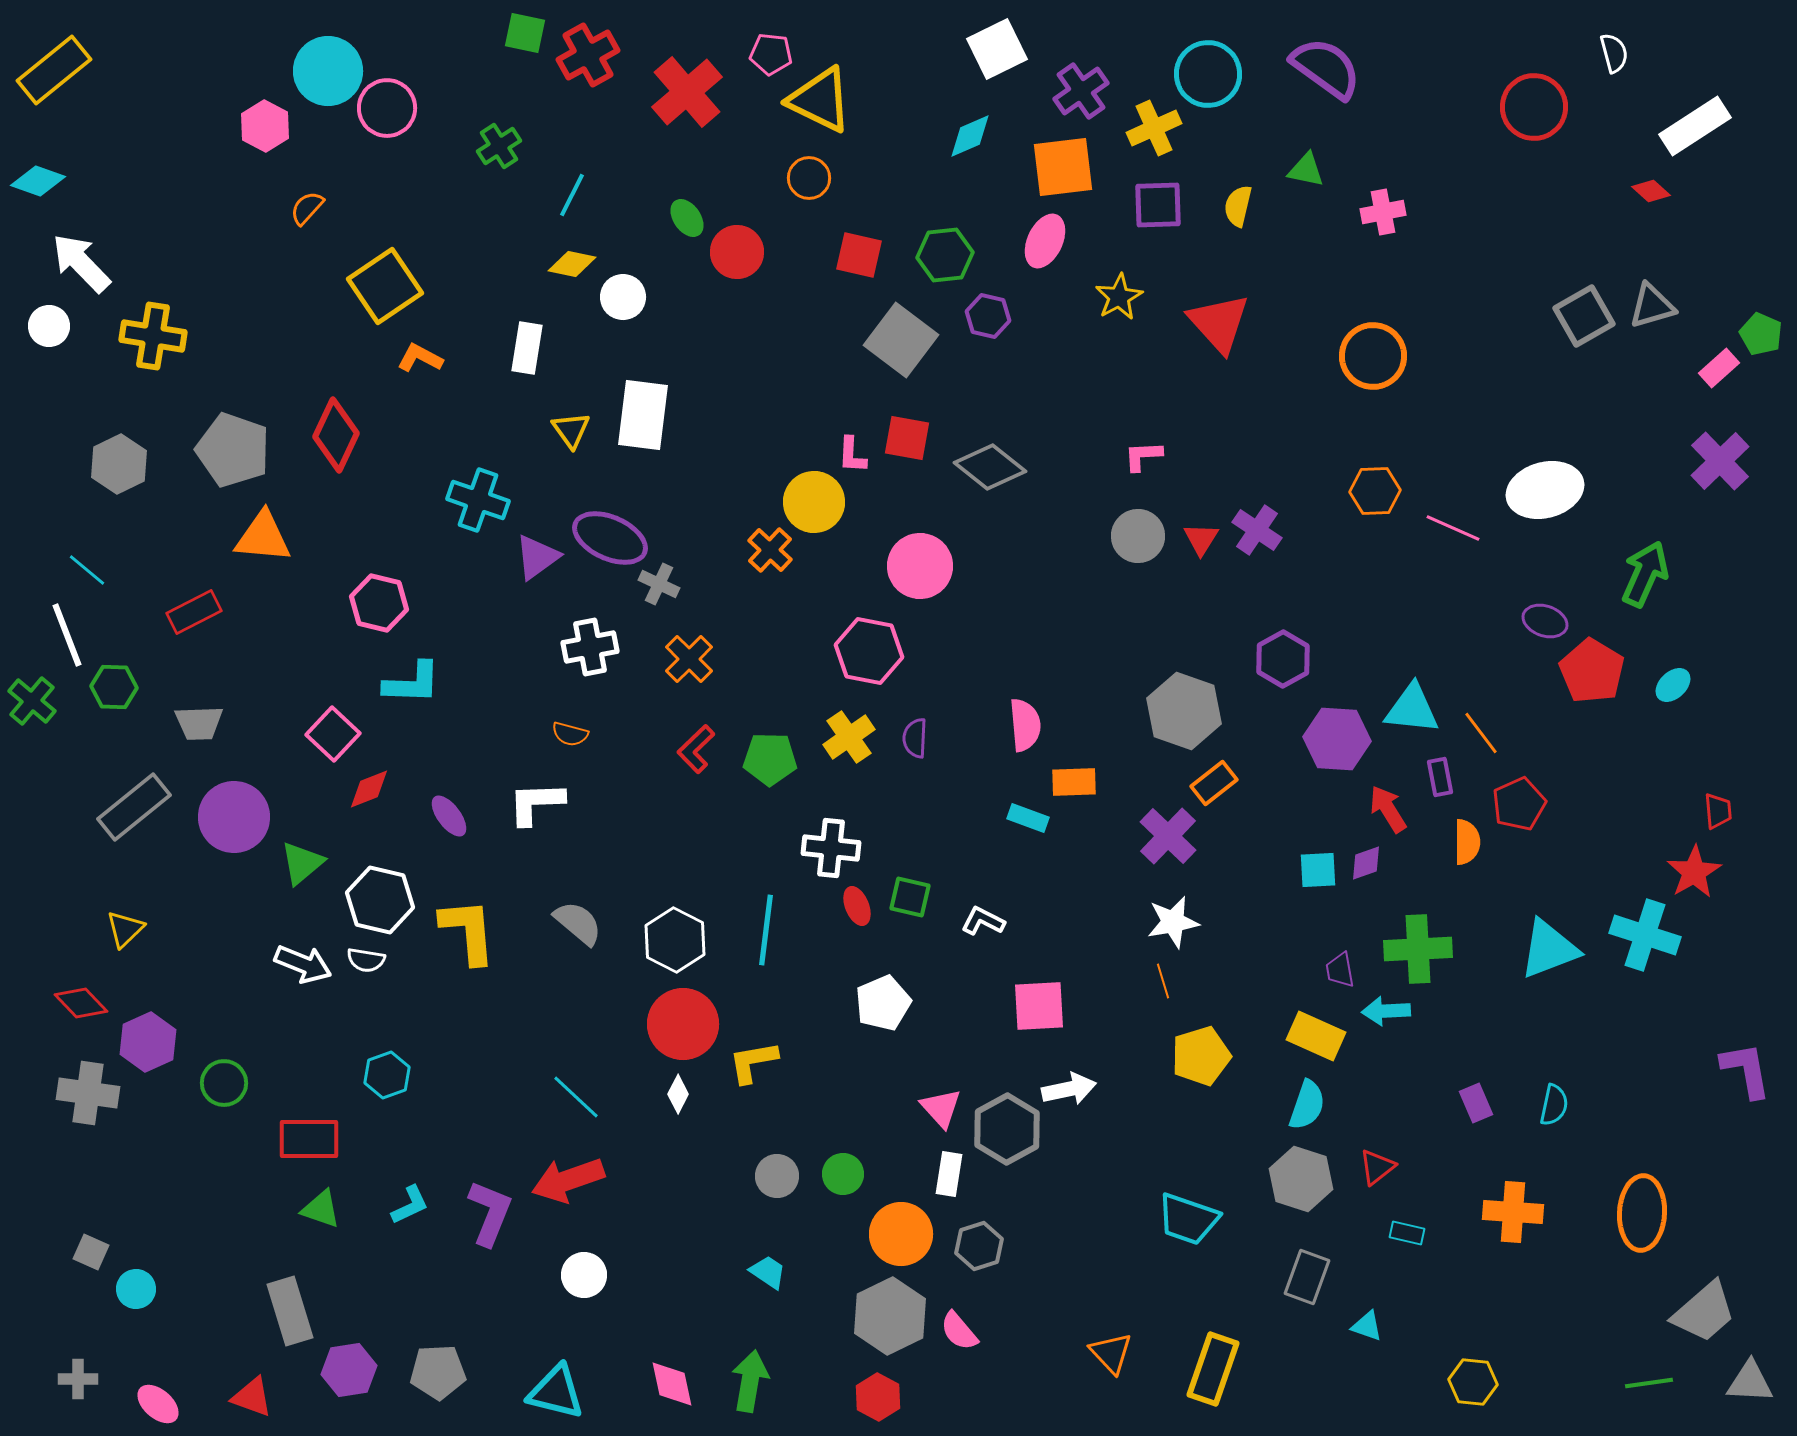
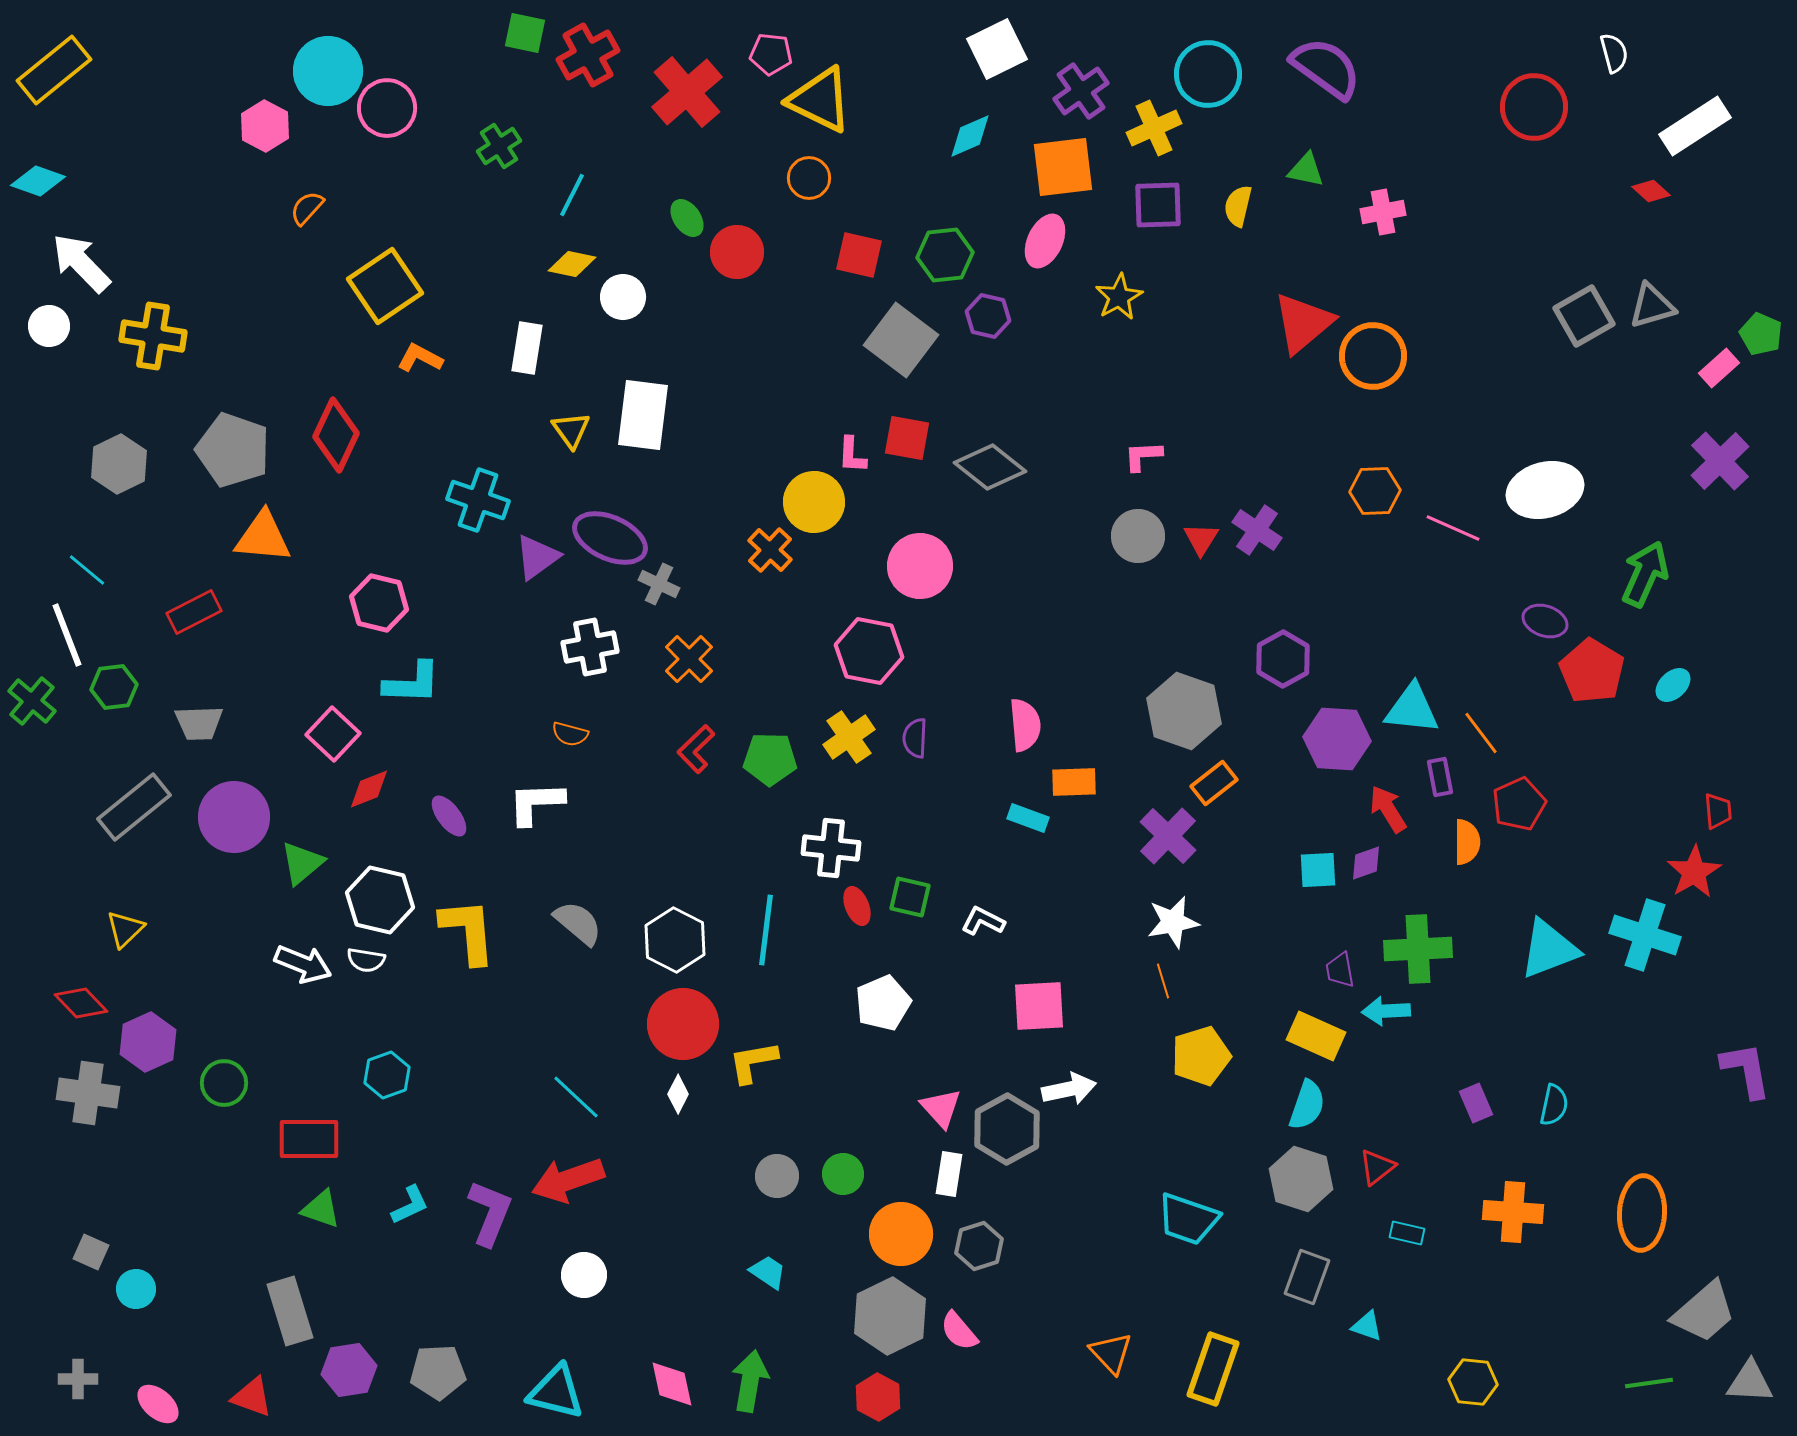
red triangle at (1219, 323): moved 84 px right; rotated 32 degrees clockwise
green hexagon at (114, 687): rotated 9 degrees counterclockwise
